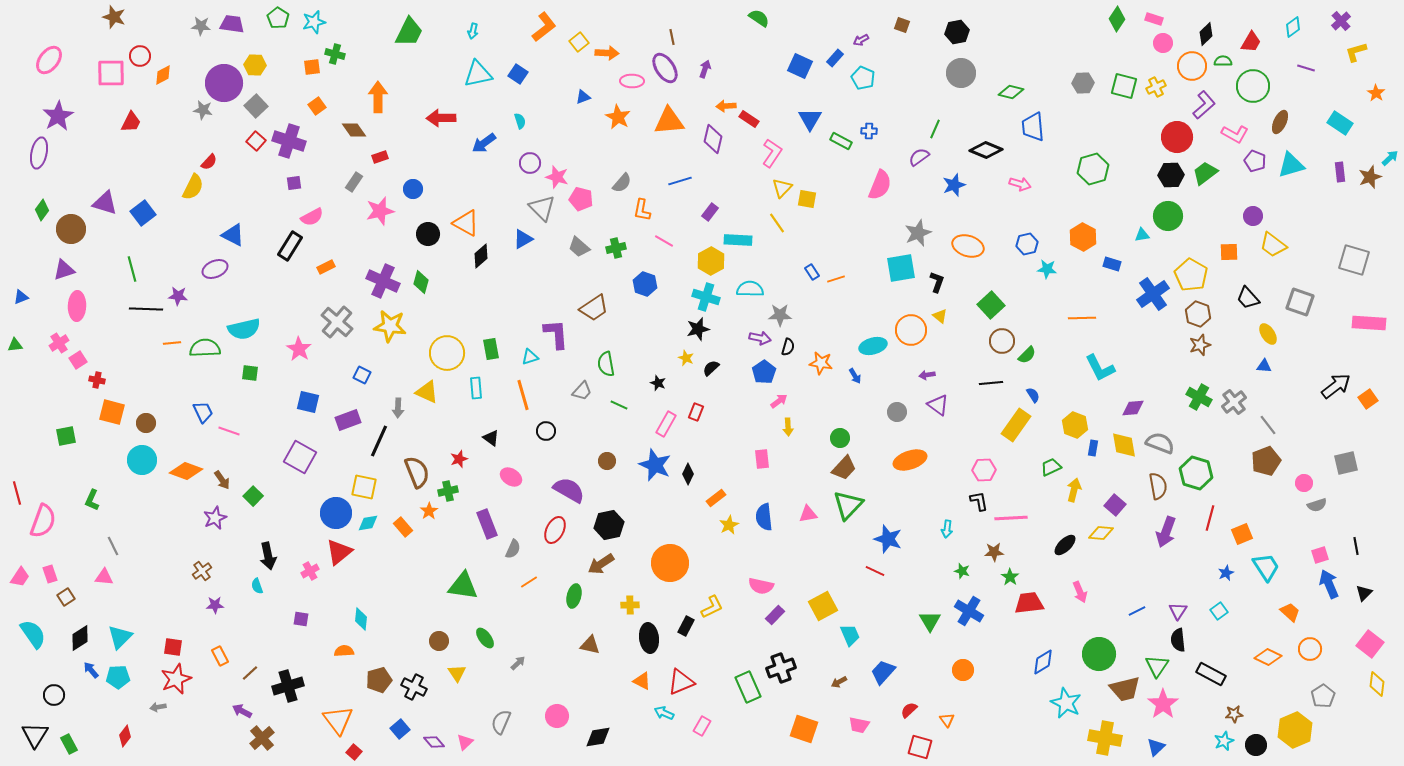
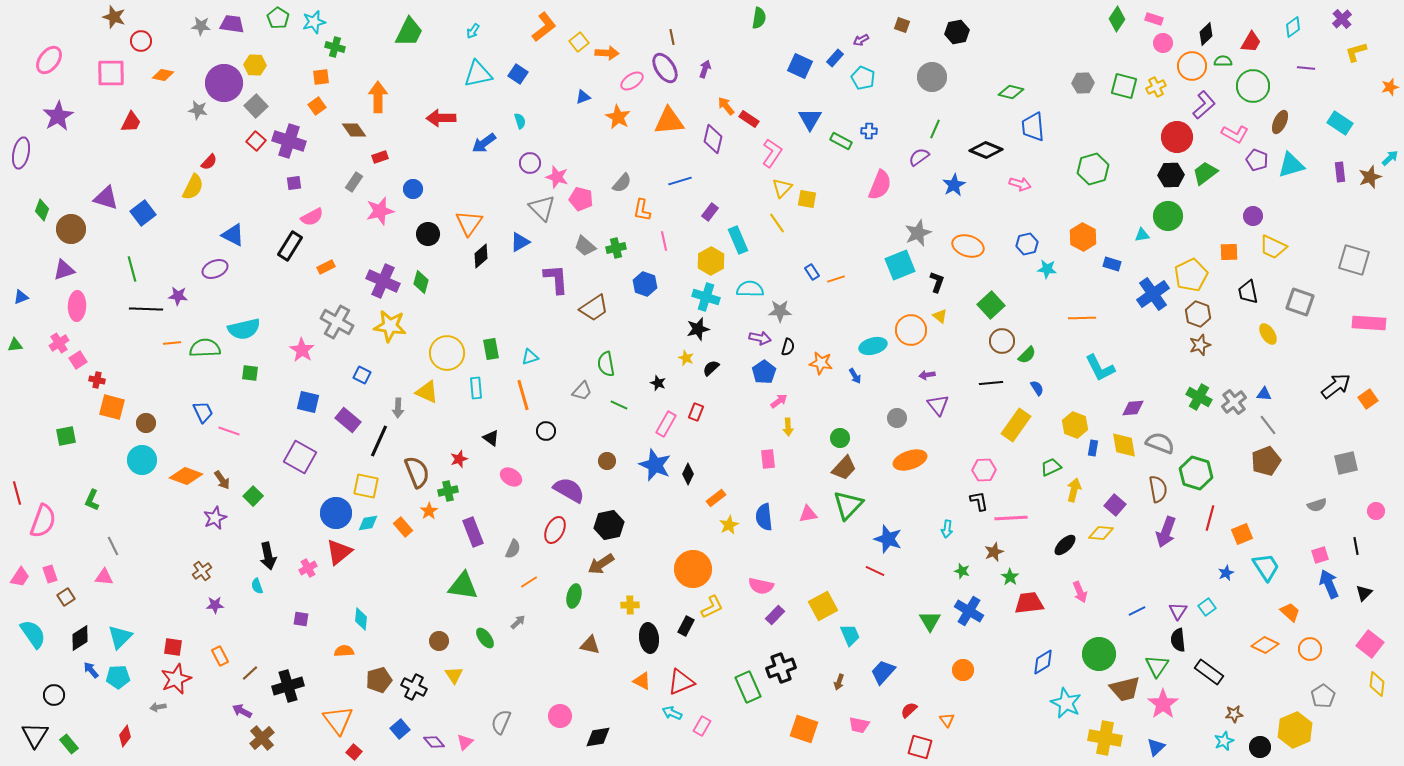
green semicircle at (759, 18): rotated 65 degrees clockwise
purple cross at (1341, 21): moved 1 px right, 2 px up
cyan arrow at (473, 31): rotated 21 degrees clockwise
green cross at (335, 54): moved 7 px up
red circle at (140, 56): moved 1 px right, 15 px up
orange square at (312, 67): moved 9 px right, 10 px down
purple line at (1306, 68): rotated 12 degrees counterclockwise
gray circle at (961, 73): moved 29 px left, 4 px down
orange diamond at (163, 75): rotated 40 degrees clockwise
pink ellipse at (632, 81): rotated 35 degrees counterclockwise
orange star at (1376, 93): moved 14 px right, 6 px up; rotated 24 degrees clockwise
orange arrow at (726, 106): rotated 54 degrees clockwise
gray star at (203, 110): moved 5 px left
purple ellipse at (39, 153): moved 18 px left
purple pentagon at (1255, 161): moved 2 px right, 1 px up
blue star at (954, 185): rotated 10 degrees counterclockwise
purple triangle at (105, 203): moved 1 px right, 5 px up
green diamond at (42, 210): rotated 15 degrees counterclockwise
orange triangle at (466, 223): moved 3 px right; rotated 36 degrees clockwise
blue triangle at (523, 239): moved 3 px left, 3 px down
cyan rectangle at (738, 240): rotated 64 degrees clockwise
pink line at (664, 241): rotated 48 degrees clockwise
yellow trapezoid at (1273, 245): moved 2 px down; rotated 12 degrees counterclockwise
gray trapezoid at (579, 247): moved 6 px right, 1 px up
cyan square at (901, 268): moved 1 px left, 3 px up; rotated 12 degrees counterclockwise
yellow pentagon at (1191, 275): rotated 16 degrees clockwise
black trapezoid at (1248, 298): moved 6 px up; rotated 30 degrees clockwise
gray star at (780, 315): moved 4 px up
gray cross at (337, 322): rotated 12 degrees counterclockwise
purple L-shape at (556, 334): moved 55 px up
pink star at (299, 349): moved 3 px right, 1 px down
blue triangle at (1264, 366): moved 28 px down
blue semicircle at (1033, 395): moved 4 px right, 7 px up
purple triangle at (938, 405): rotated 15 degrees clockwise
orange square at (112, 412): moved 5 px up
gray circle at (897, 412): moved 6 px down
purple rectangle at (348, 420): rotated 60 degrees clockwise
pink rectangle at (762, 459): moved 6 px right
orange diamond at (186, 471): moved 5 px down
pink circle at (1304, 483): moved 72 px right, 28 px down
brown semicircle at (1158, 486): moved 3 px down
yellow square at (364, 487): moved 2 px right, 1 px up
purple rectangle at (487, 524): moved 14 px left, 8 px down
brown star at (994, 552): rotated 18 degrees counterclockwise
orange circle at (670, 563): moved 23 px right, 6 px down
pink cross at (310, 571): moved 2 px left, 3 px up
cyan square at (1219, 611): moved 12 px left, 4 px up
orange diamond at (1268, 657): moved 3 px left, 12 px up
gray arrow at (518, 663): moved 41 px up
yellow triangle at (457, 673): moved 3 px left, 2 px down
black rectangle at (1211, 674): moved 2 px left, 2 px up; rotated 8 degrees clockwise
brown arrow at (839, 682): rotated 42 degrees counterclockwise
cyan arrow at (664, 713): moved 8 px right
pink circle at (557, 716): moved 3 px right
green rectangle at (69, 744): rotated 12 degrees counterclockwise
black circle at (1256, 745): moved 4 px right, 2 px down
